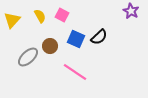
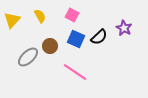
purple star: moved 7 px left, 17 px down
pink square: moved 10 px right
